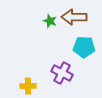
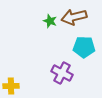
brown arrow: rotated 15 degrees counterclockwise
yellow cross: moved 17 px left
